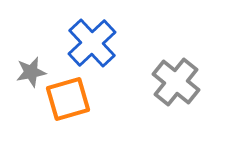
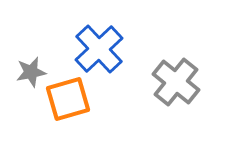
blue cross: moved 7 px right, 6 px down
